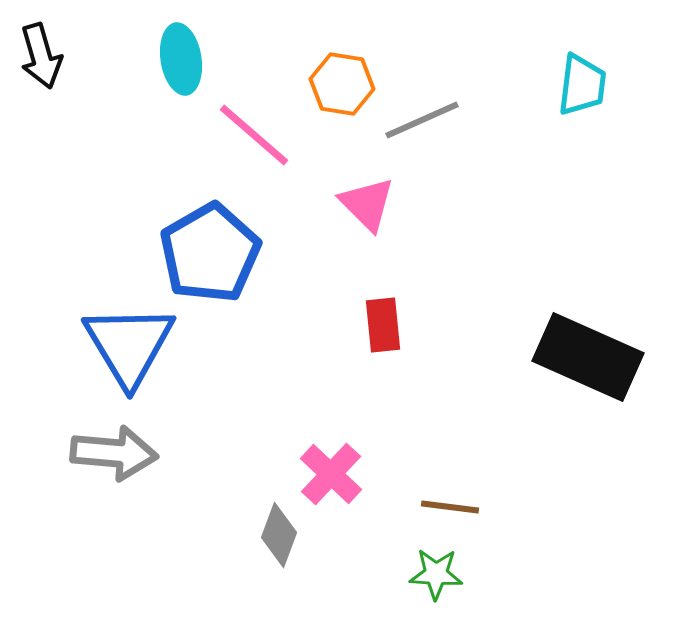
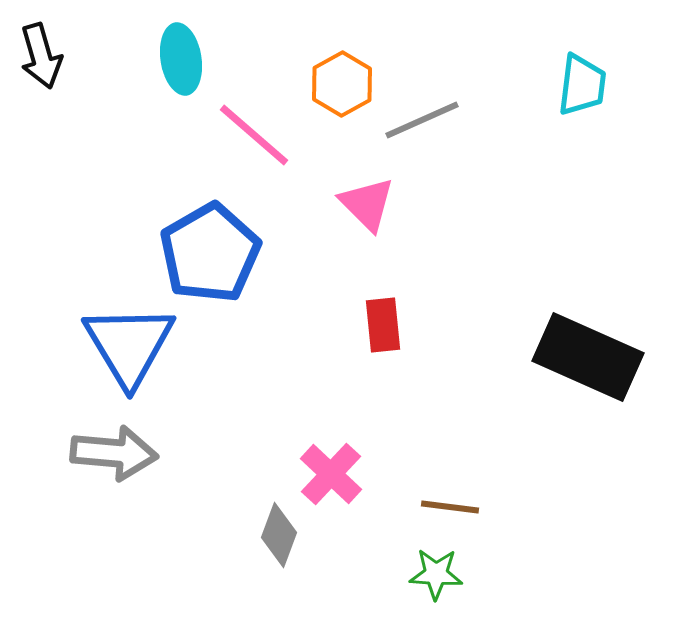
orange hexagon: rotated 22 degrees clockwise
